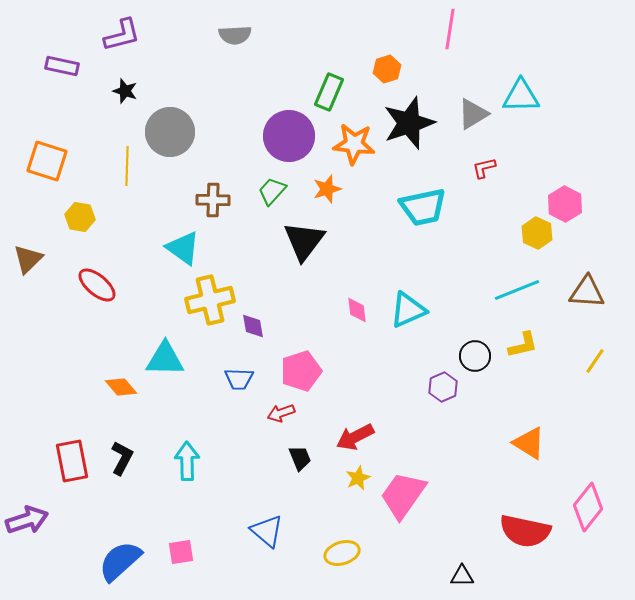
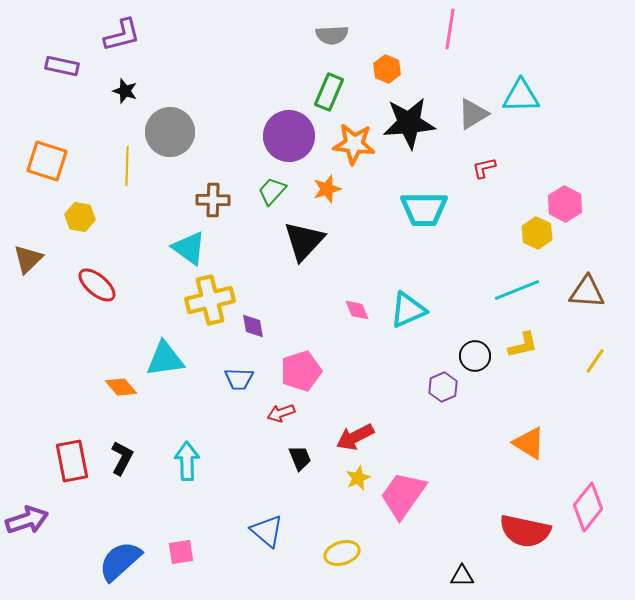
gray semicircle at (235, 35): moved 97 px right
orange hexagon at (387, 69): rotated 20 degrees counterclockwise
black star at (409, 123): rotated 14 degrees clockwise
cyan trapezoid at (423, 207): moved 1 px right, 2 px down; rotated 12 degrees clockwise
black triangle at (304, 241): rotated 6 degrees clockwise
cyan triangle at (183, 248): moved 6 px right
pink diamond at (357, 310): rotated 16 degrees counterclockwise
cyan triangle at (165, 359): rotated 9 degrees counterclockwise
